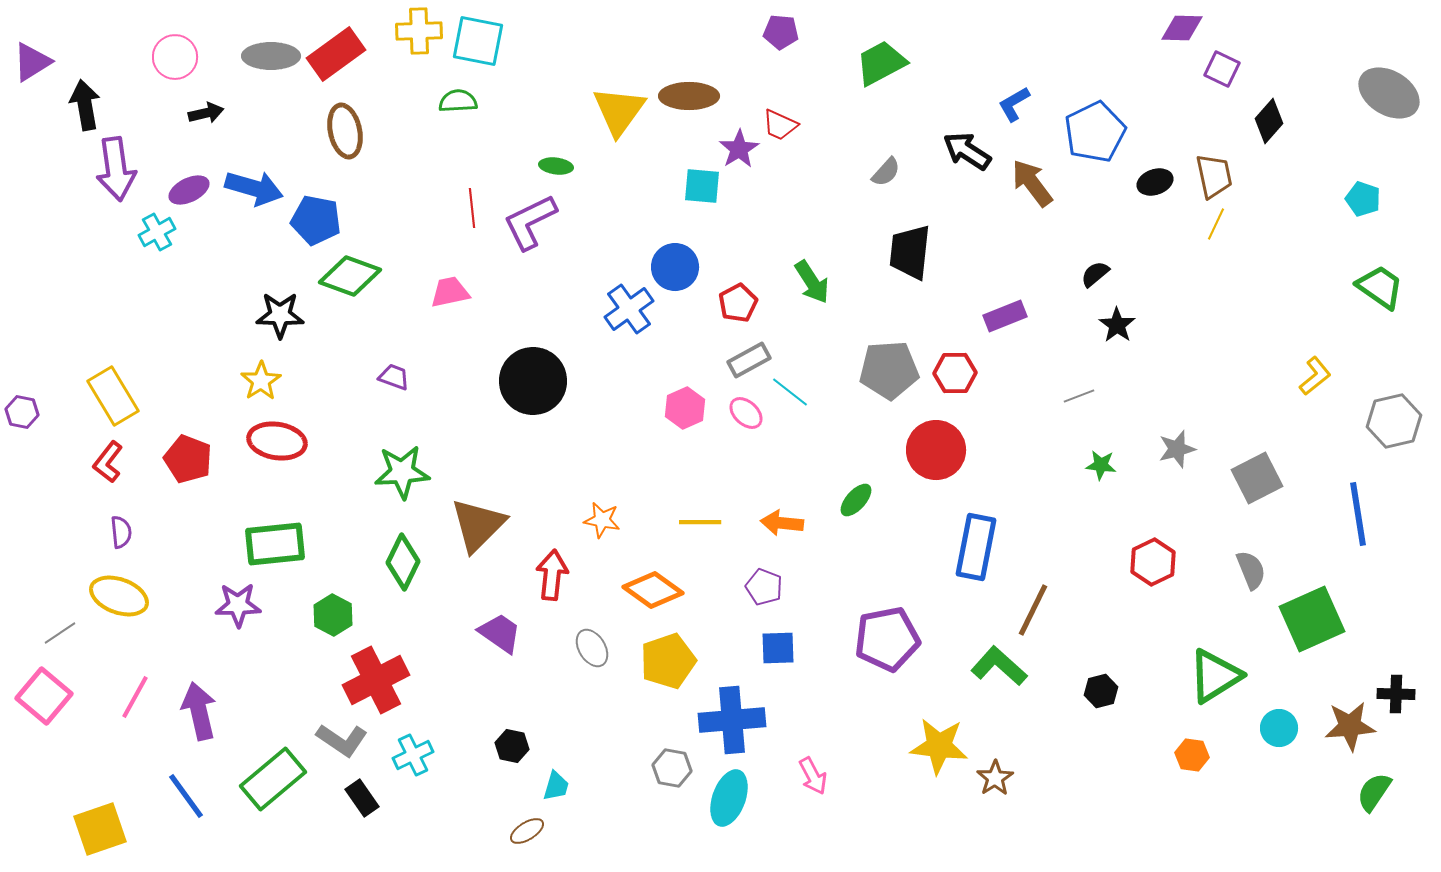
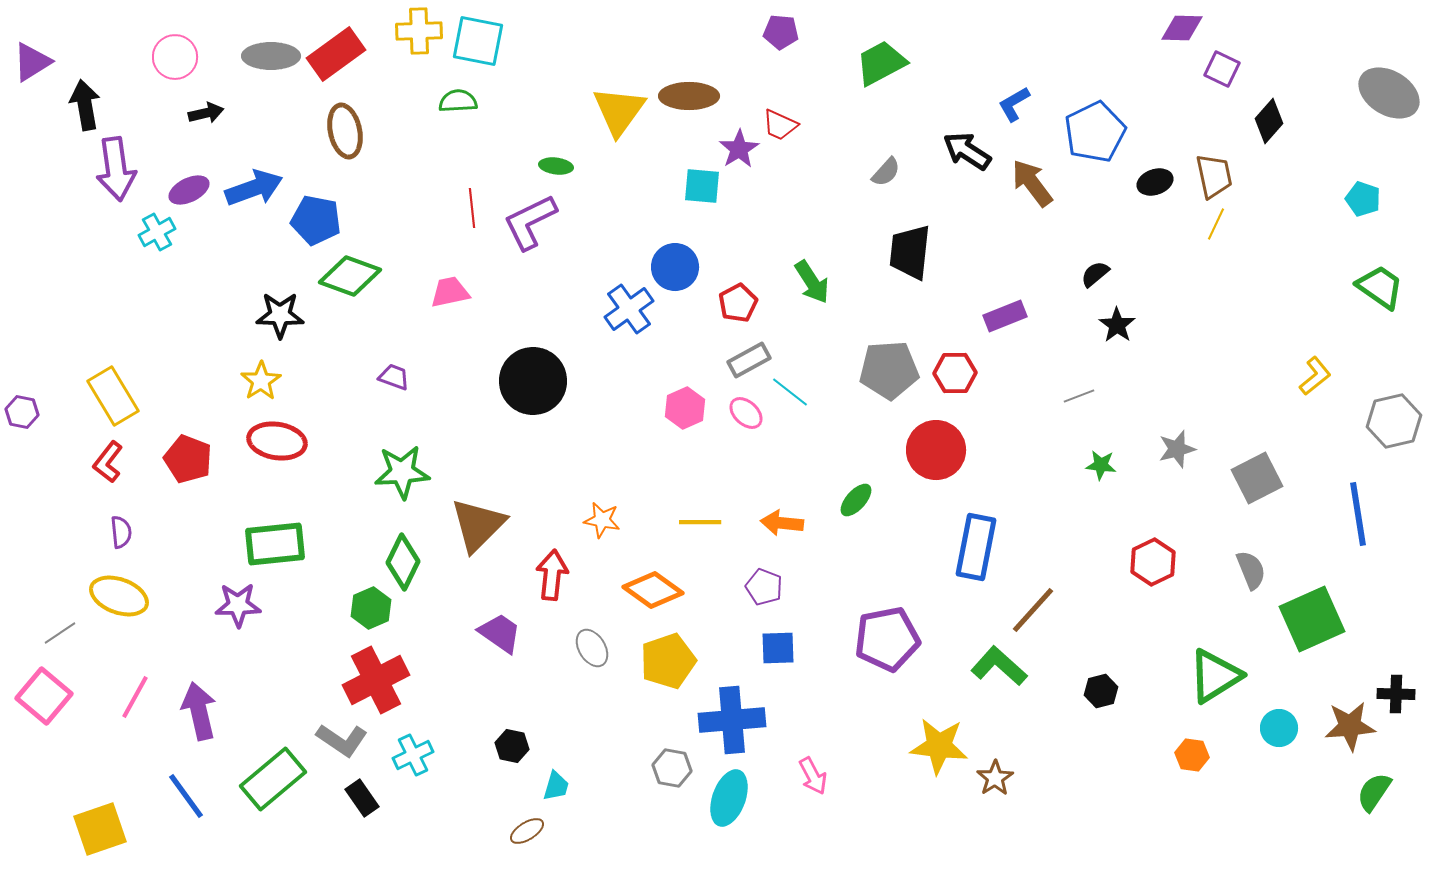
blue arrow at (254, 188): rotated 36 degrees counterclockwise
brown line at (1033, 610): rotated 16 degrees clockwise
green hexagon at (333, 615): moved 38 px right, 7 px up; rotated 9 degrees clockwise
